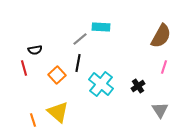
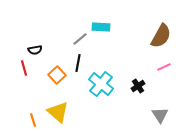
pink line: rotated 48 degrees clockwise
gray triangle: moved 5 px down
